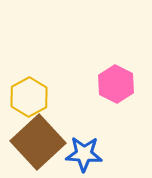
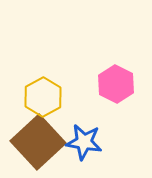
yellow hexagon: moved 14 px right
blue star: moved 12 px up; rotated 6 degrees clockwise
